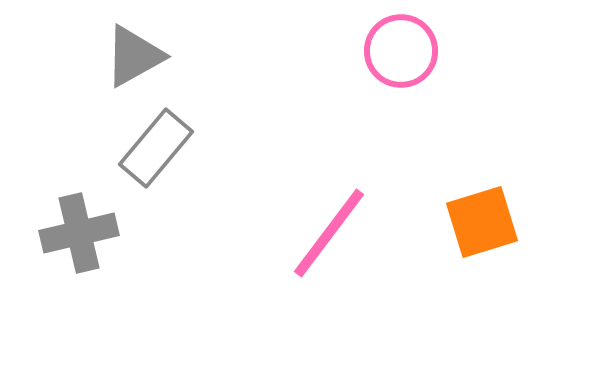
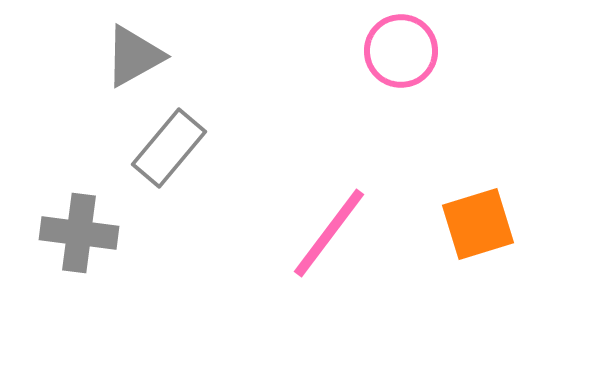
gray rectangle: moved 13 px right
orange square: moved 4 px left, 2 px down
gray cross: rotated 20 degrees clockwise
